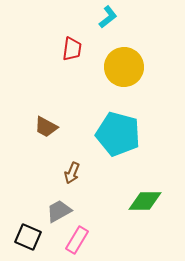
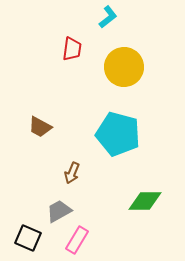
brown trapezoid: moved 6 px left
black square: moved 1 px down
